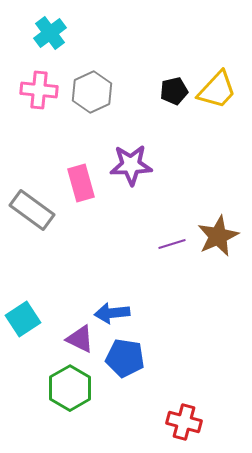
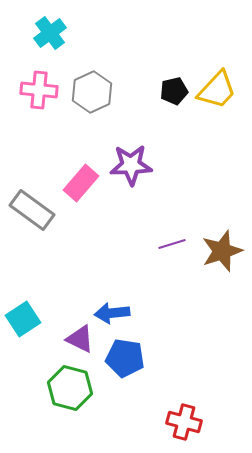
pink rectangle: rotated 57 degrees clockwise
brown star: moved 4 px right, 15 px down; rotated 6 degrees clockwise
green hexagon: rotated 15 degrees counterclockwise
